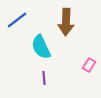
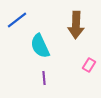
brown arrow: moved 10 px right, 3 px down
cyan semicircle: moved 1 px left, 1 px up
